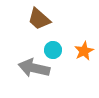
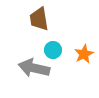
brown trapezoid: rotated 40 degrees clockwise
orange star: moved 3 px down
